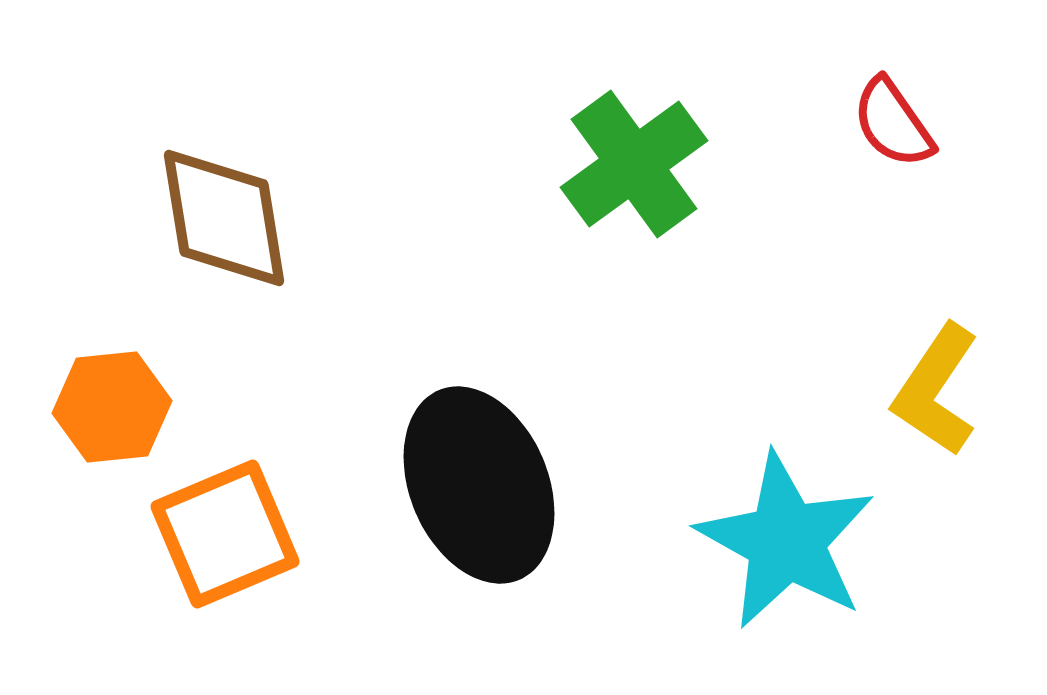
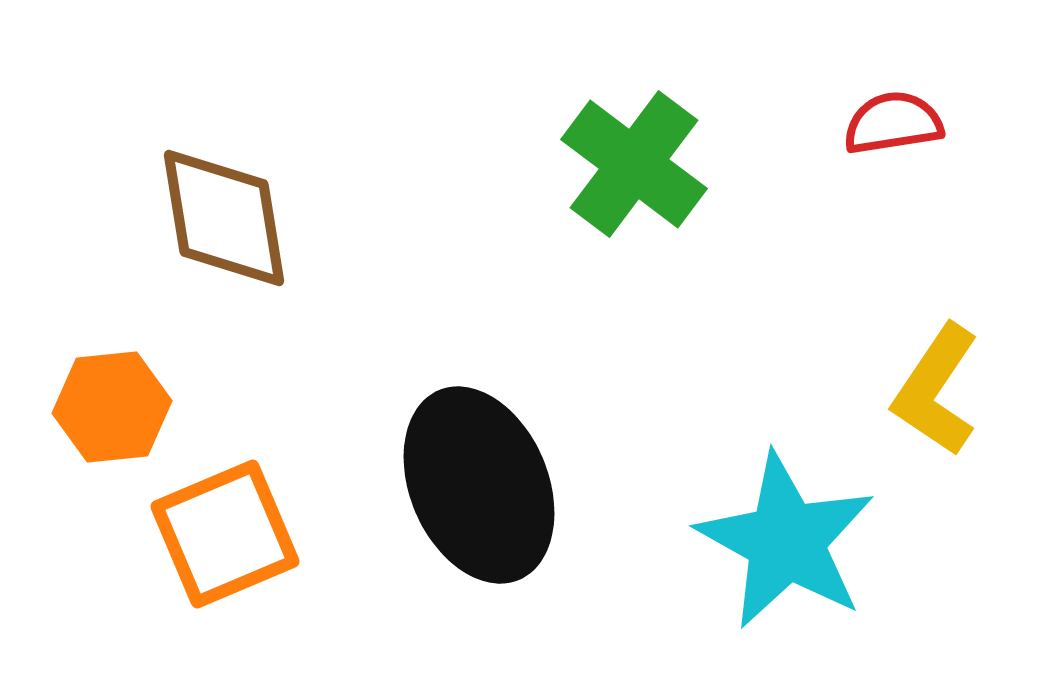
red semicircle: rotated 116 degrees clockwise
green cross: rotated 17 degrees counterclockwise
